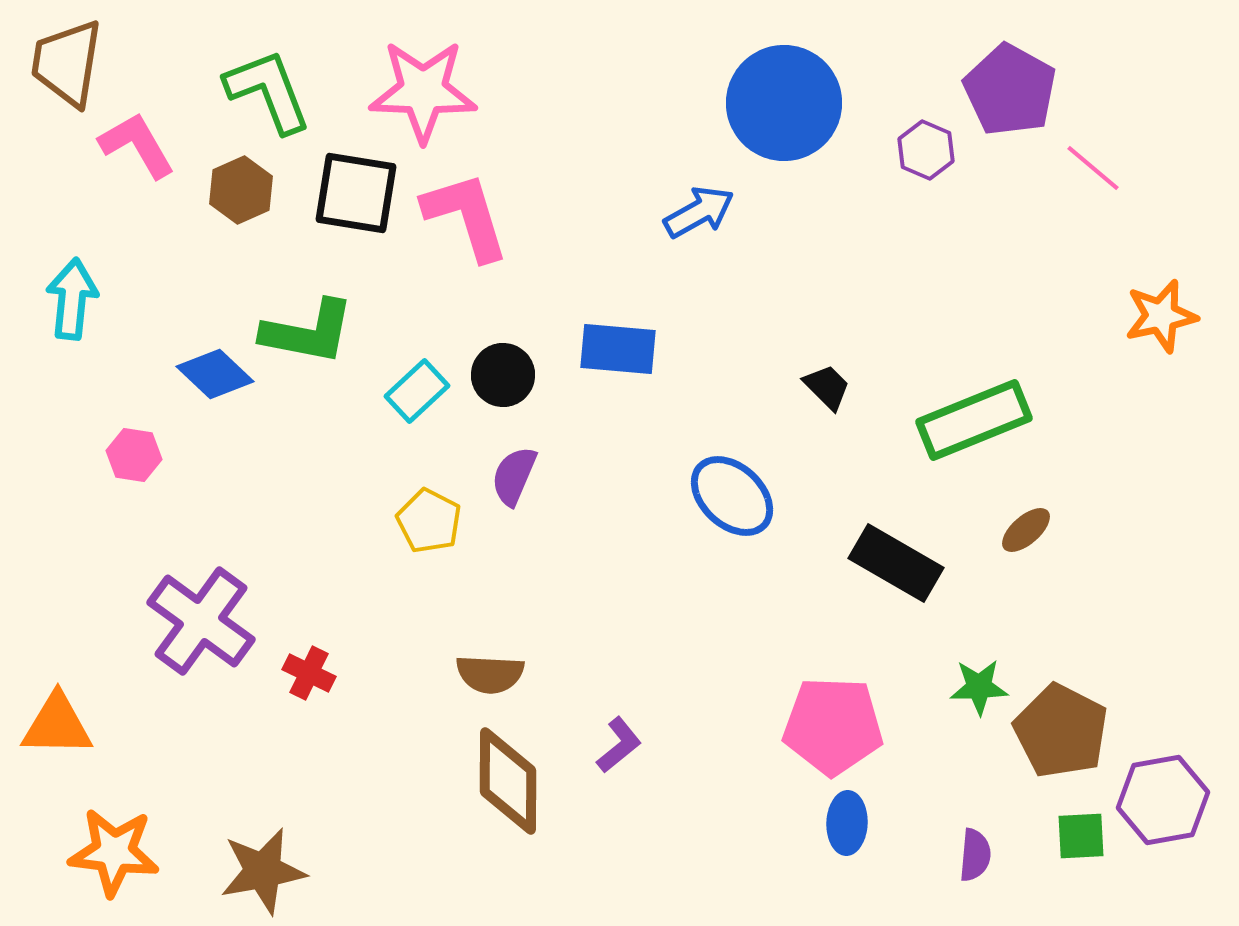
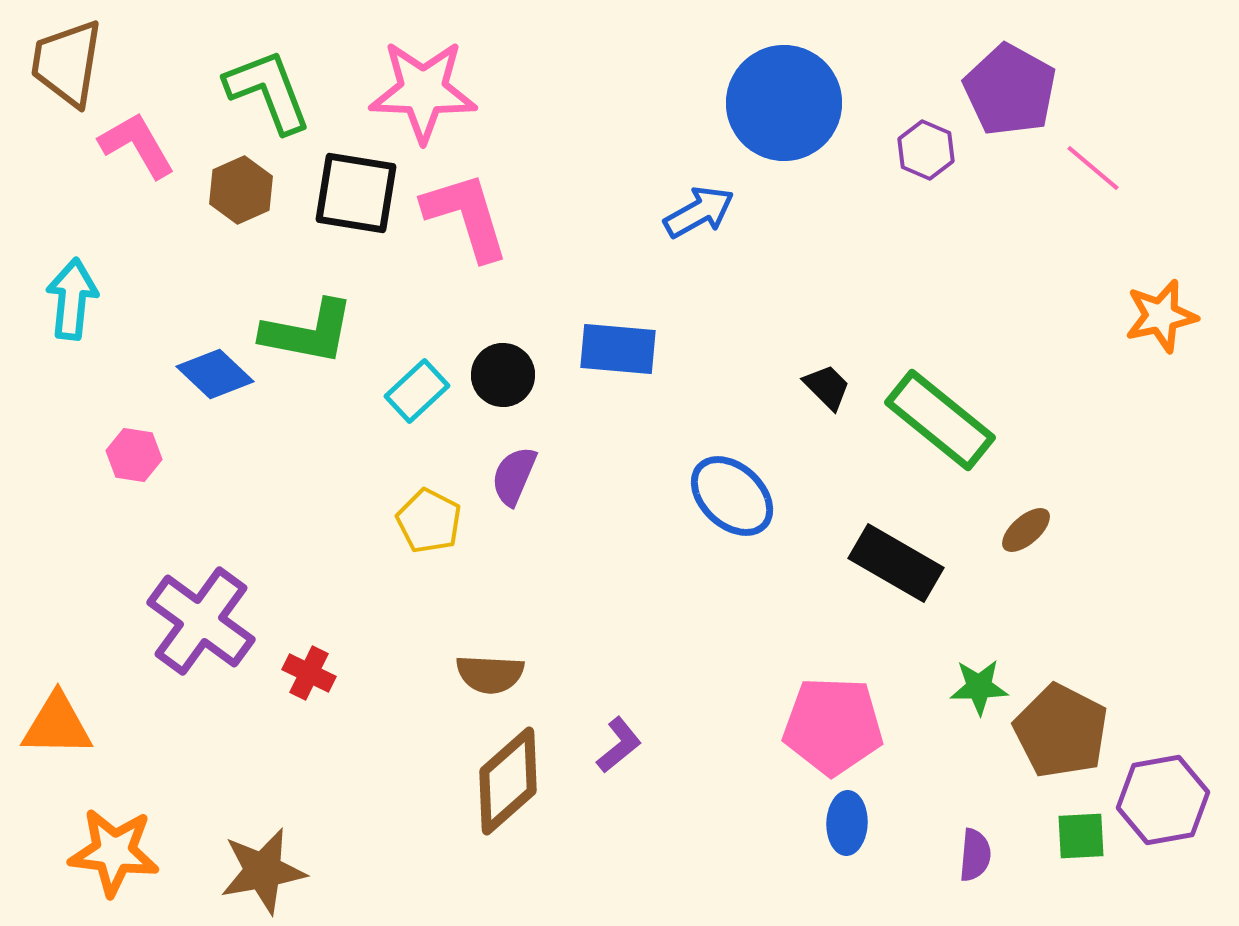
green rectangle at (974, 420): moved 34 px left; rotated 61 degrees clockwise
brown diamond at (508, 781): rotated 48 degrees clockwise
